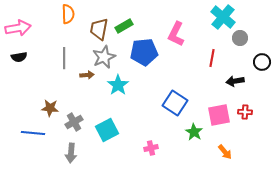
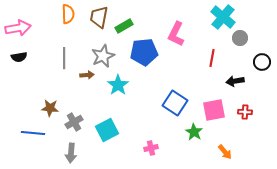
brown trapezoid: moved 12 px up
gray star: moved 1 px left, 1 px up
pink square: moved 5 px left, 5 px up
